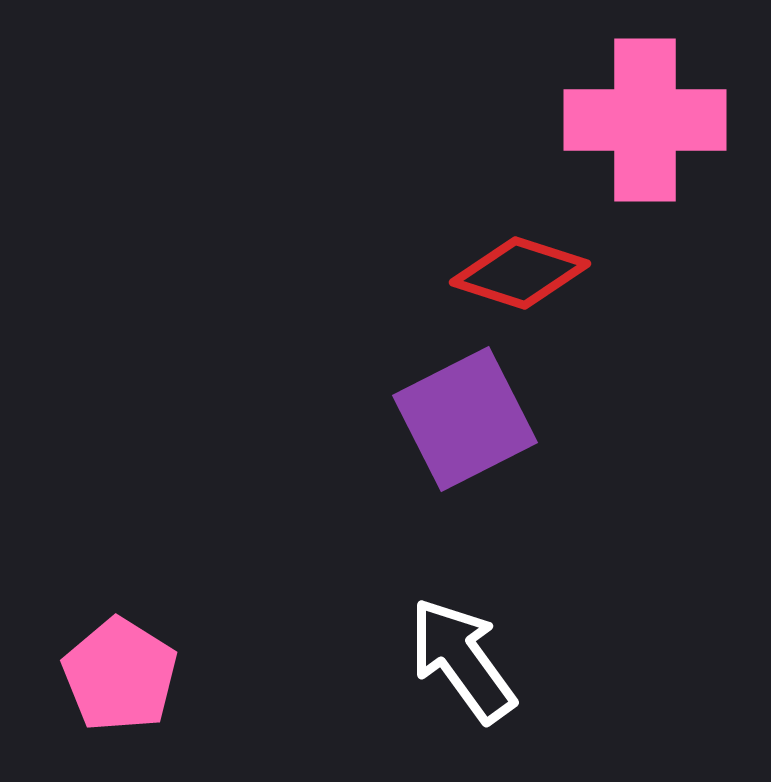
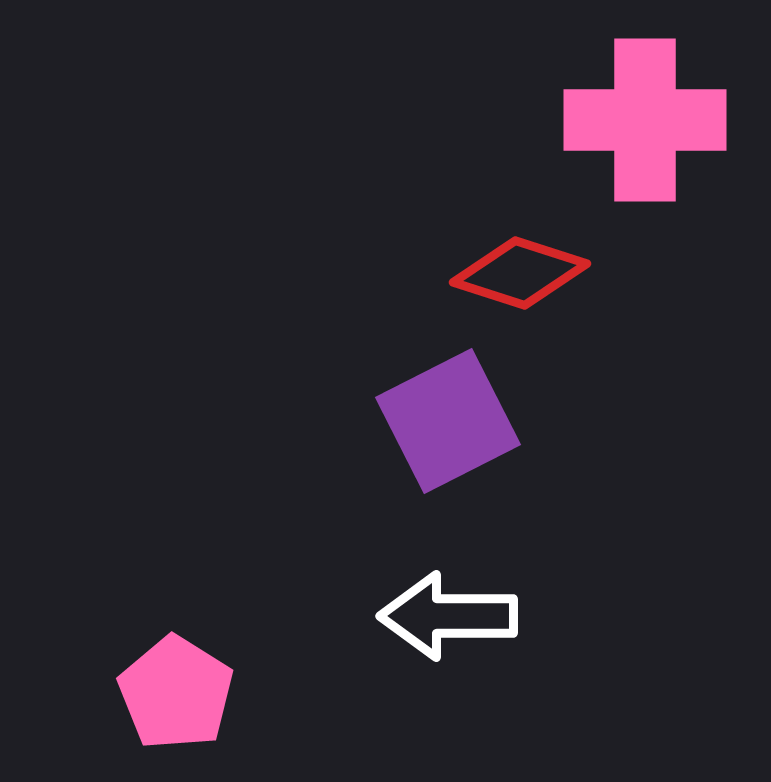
purple square: moved 17 px left, 2 px down
white arrow: moved 14 px left, 44 px up; rotated 54 degrees counterclockwise
pink pentagon: moved 56 px right, 18 px down
